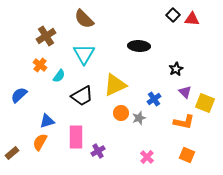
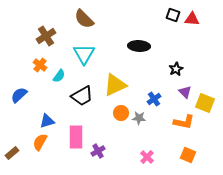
black square: rotated 24 degrees counterclockwise
gray star: rotated 24 degrees clockwise
orange square: moved 1 px right
